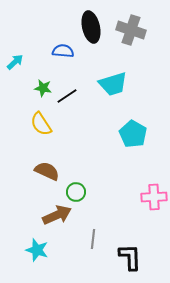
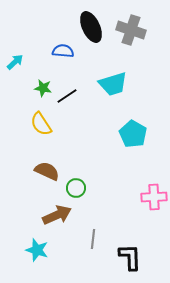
black ellipse: rotated 12 degrees counterclockwise
green circle: moved 4 px up
